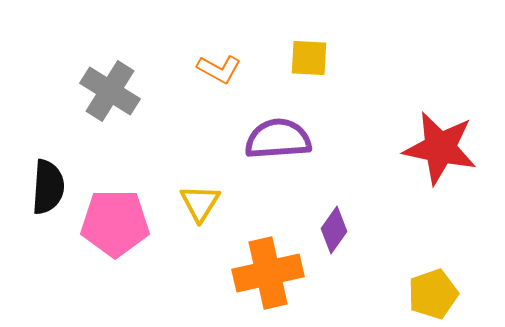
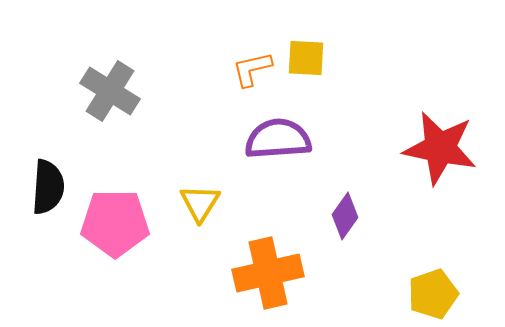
yellow square: moved 3 px left
orange L-shape: moved 33 px right; rotated 138 degrees clockwise
purple diamond: moved 11 px right, 14 px up
